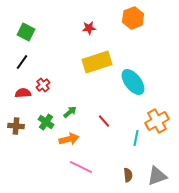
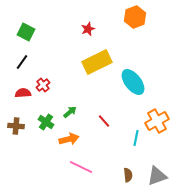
orange hexagon: moved 2 px right, 1 px up
red star: moved 1 px left, 1 px down; rotated 16 degrees counterclockwise
yellow rectangle: rotated 8 degrees counterclockwise
